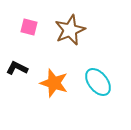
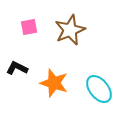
pink square: rotated 24 degrees counterclockwise
cyan ellipse: moved 1 px right, 7 px down
